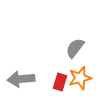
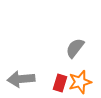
orange star: moved 4 px down
red rectangle: moved 1 px down
